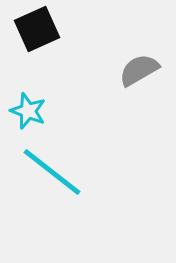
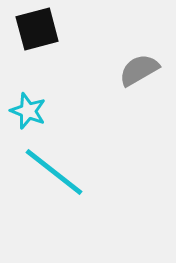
black square: rotated 9 degrees clockwise
cyan line: moved 2 px right
